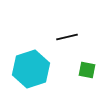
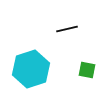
black line: moved 8 px up
